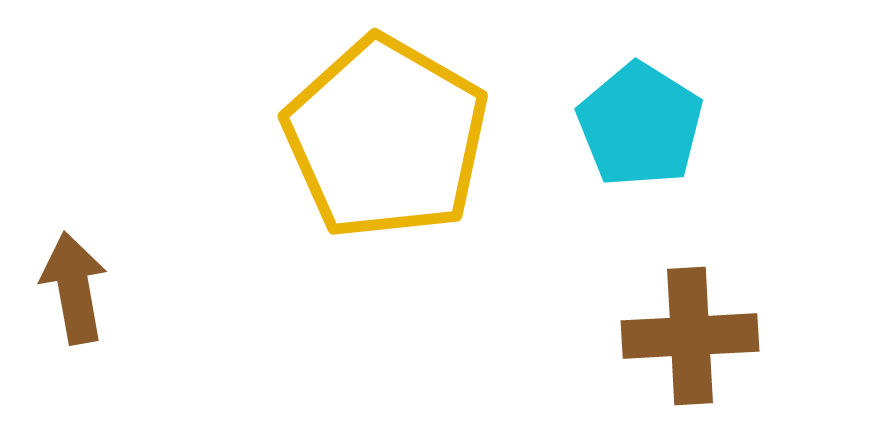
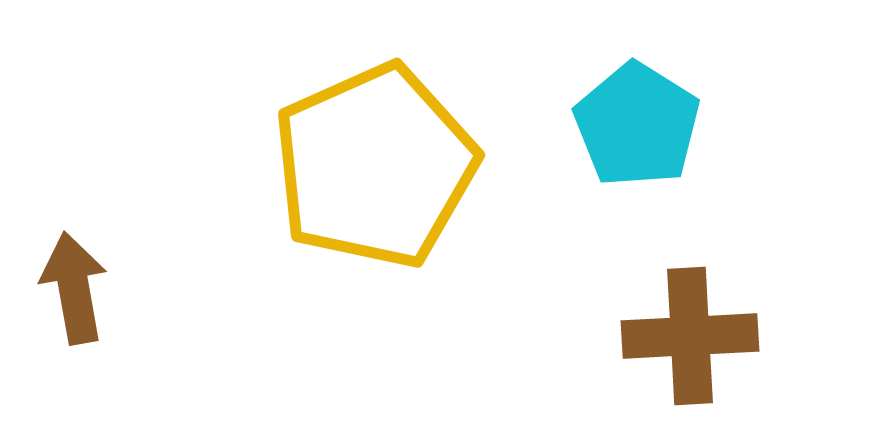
cyan pentagon: moved 3 px left
yellow pentagon: moved 11 px left, 28 px down; rotated 18 degrees clockwise
